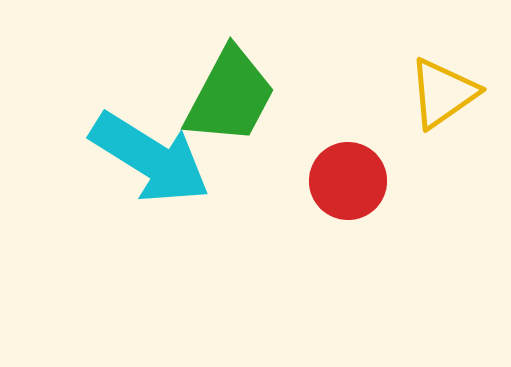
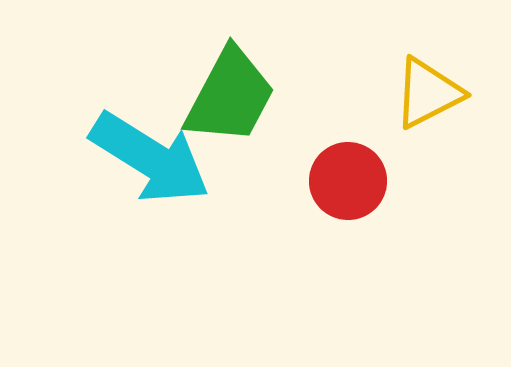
yellow triangle: moved 15 px left; rotated 8 degrees clockwise
